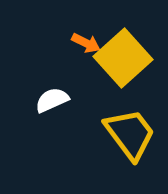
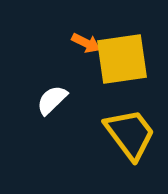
yellow square: moved 1 px left, 1 px down; rotated 34 degrees clockwise
white semicircle: rotated 20 degrees counterclockwise
